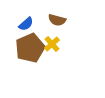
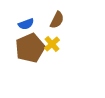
brown semicircle: rotated 78 degrees counterclockwise
blue semicircle: rotated 21 degrees clockwise
